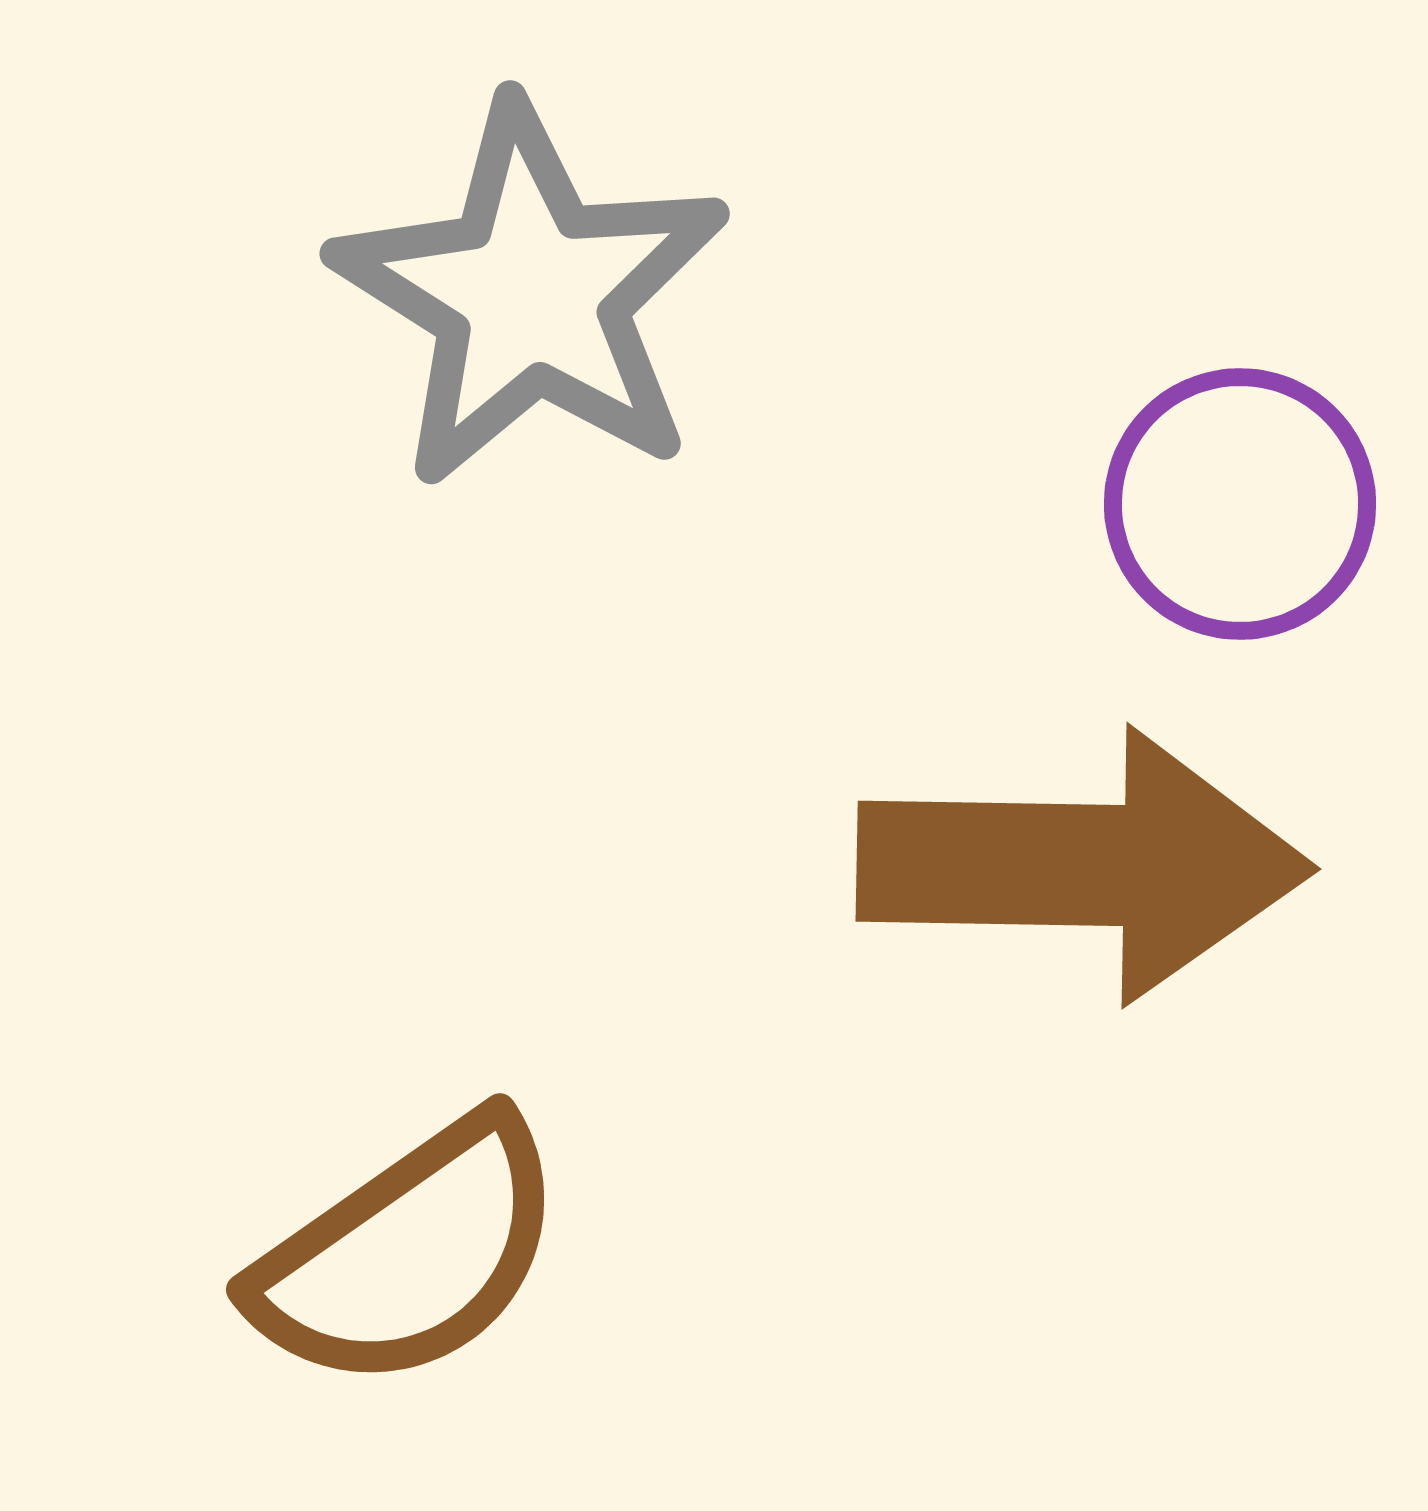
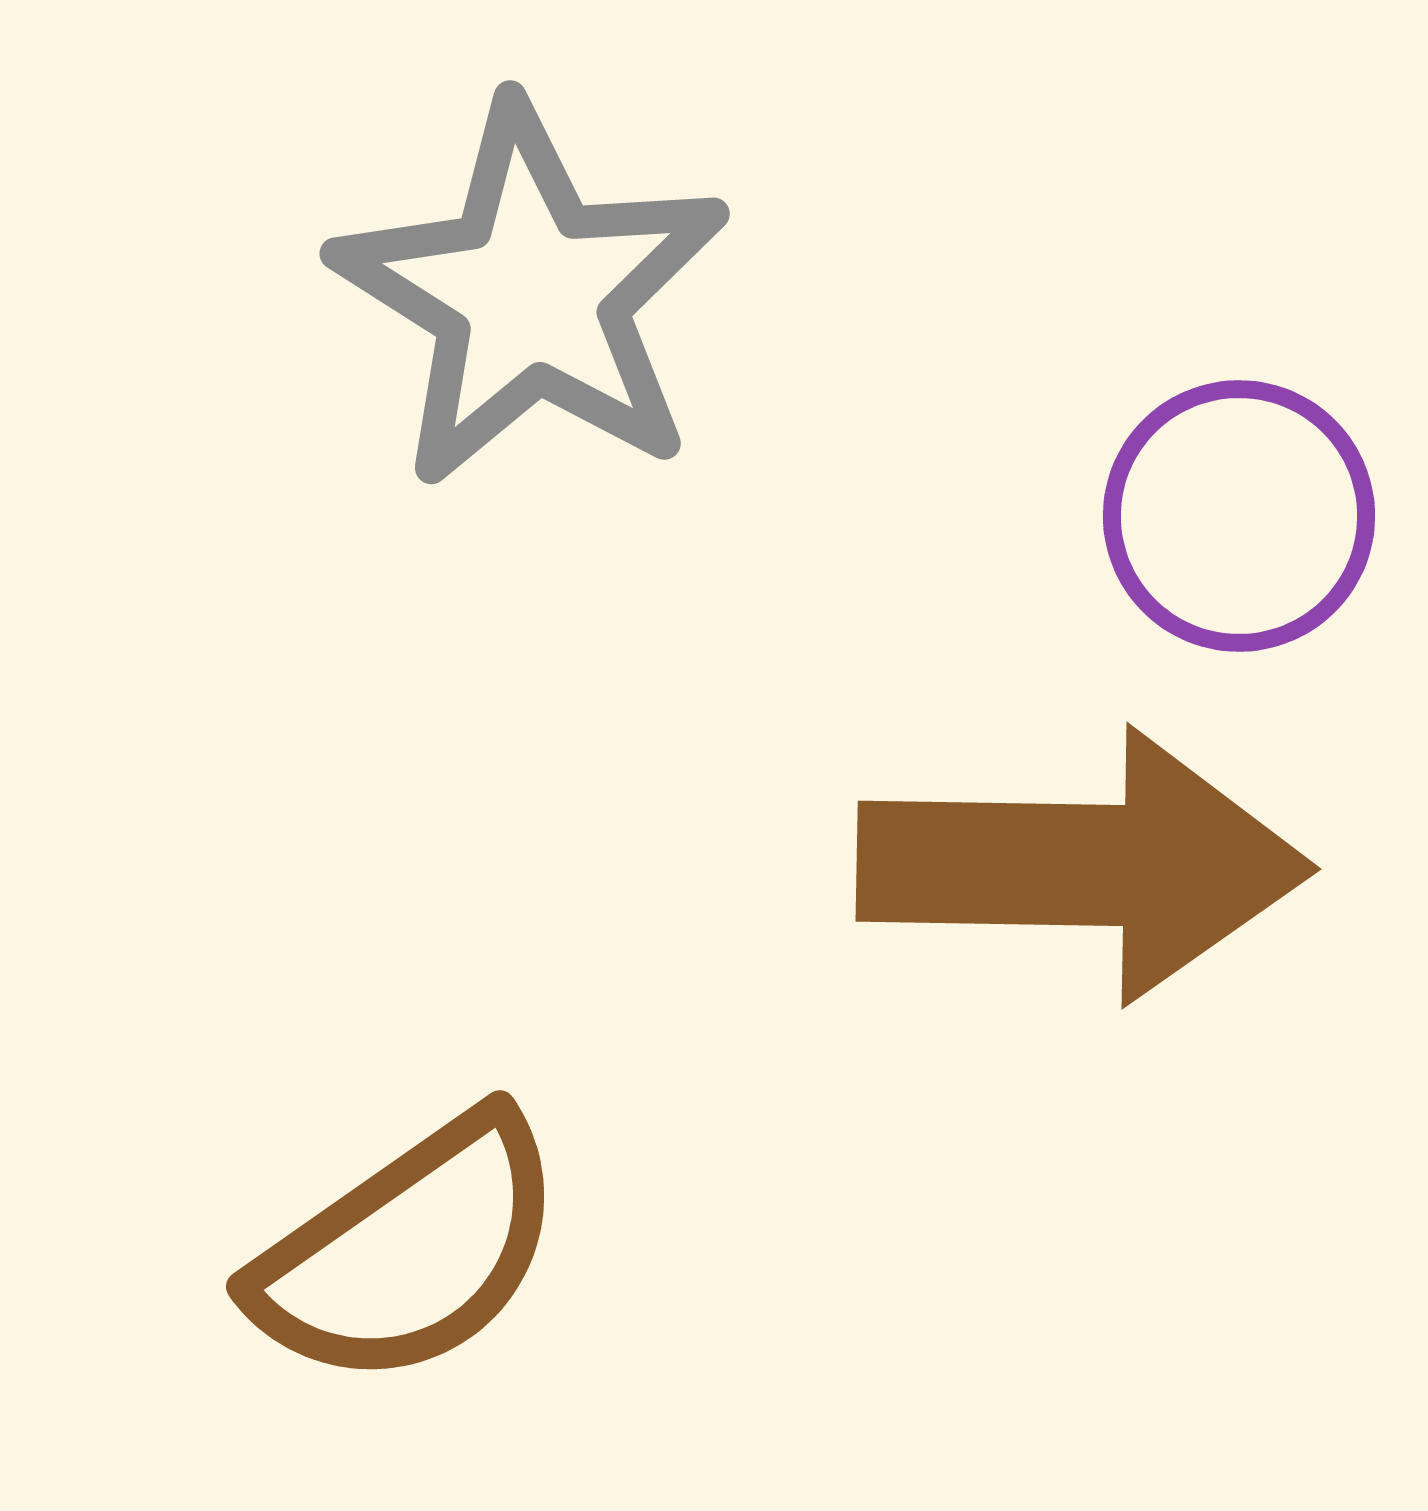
purple circle: moved 1 px left, 12 px down
brown semicircle: moved 3 px up
